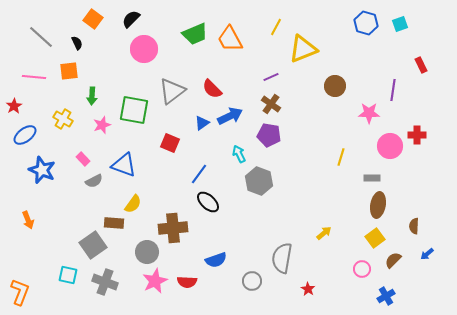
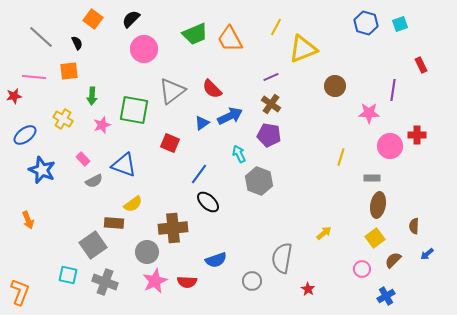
red star at (14, 106): moved 10 px up; rotated 21 degrees clockwise
yellow semicircle at (133, 204): rotated 18 degrees clockwise
